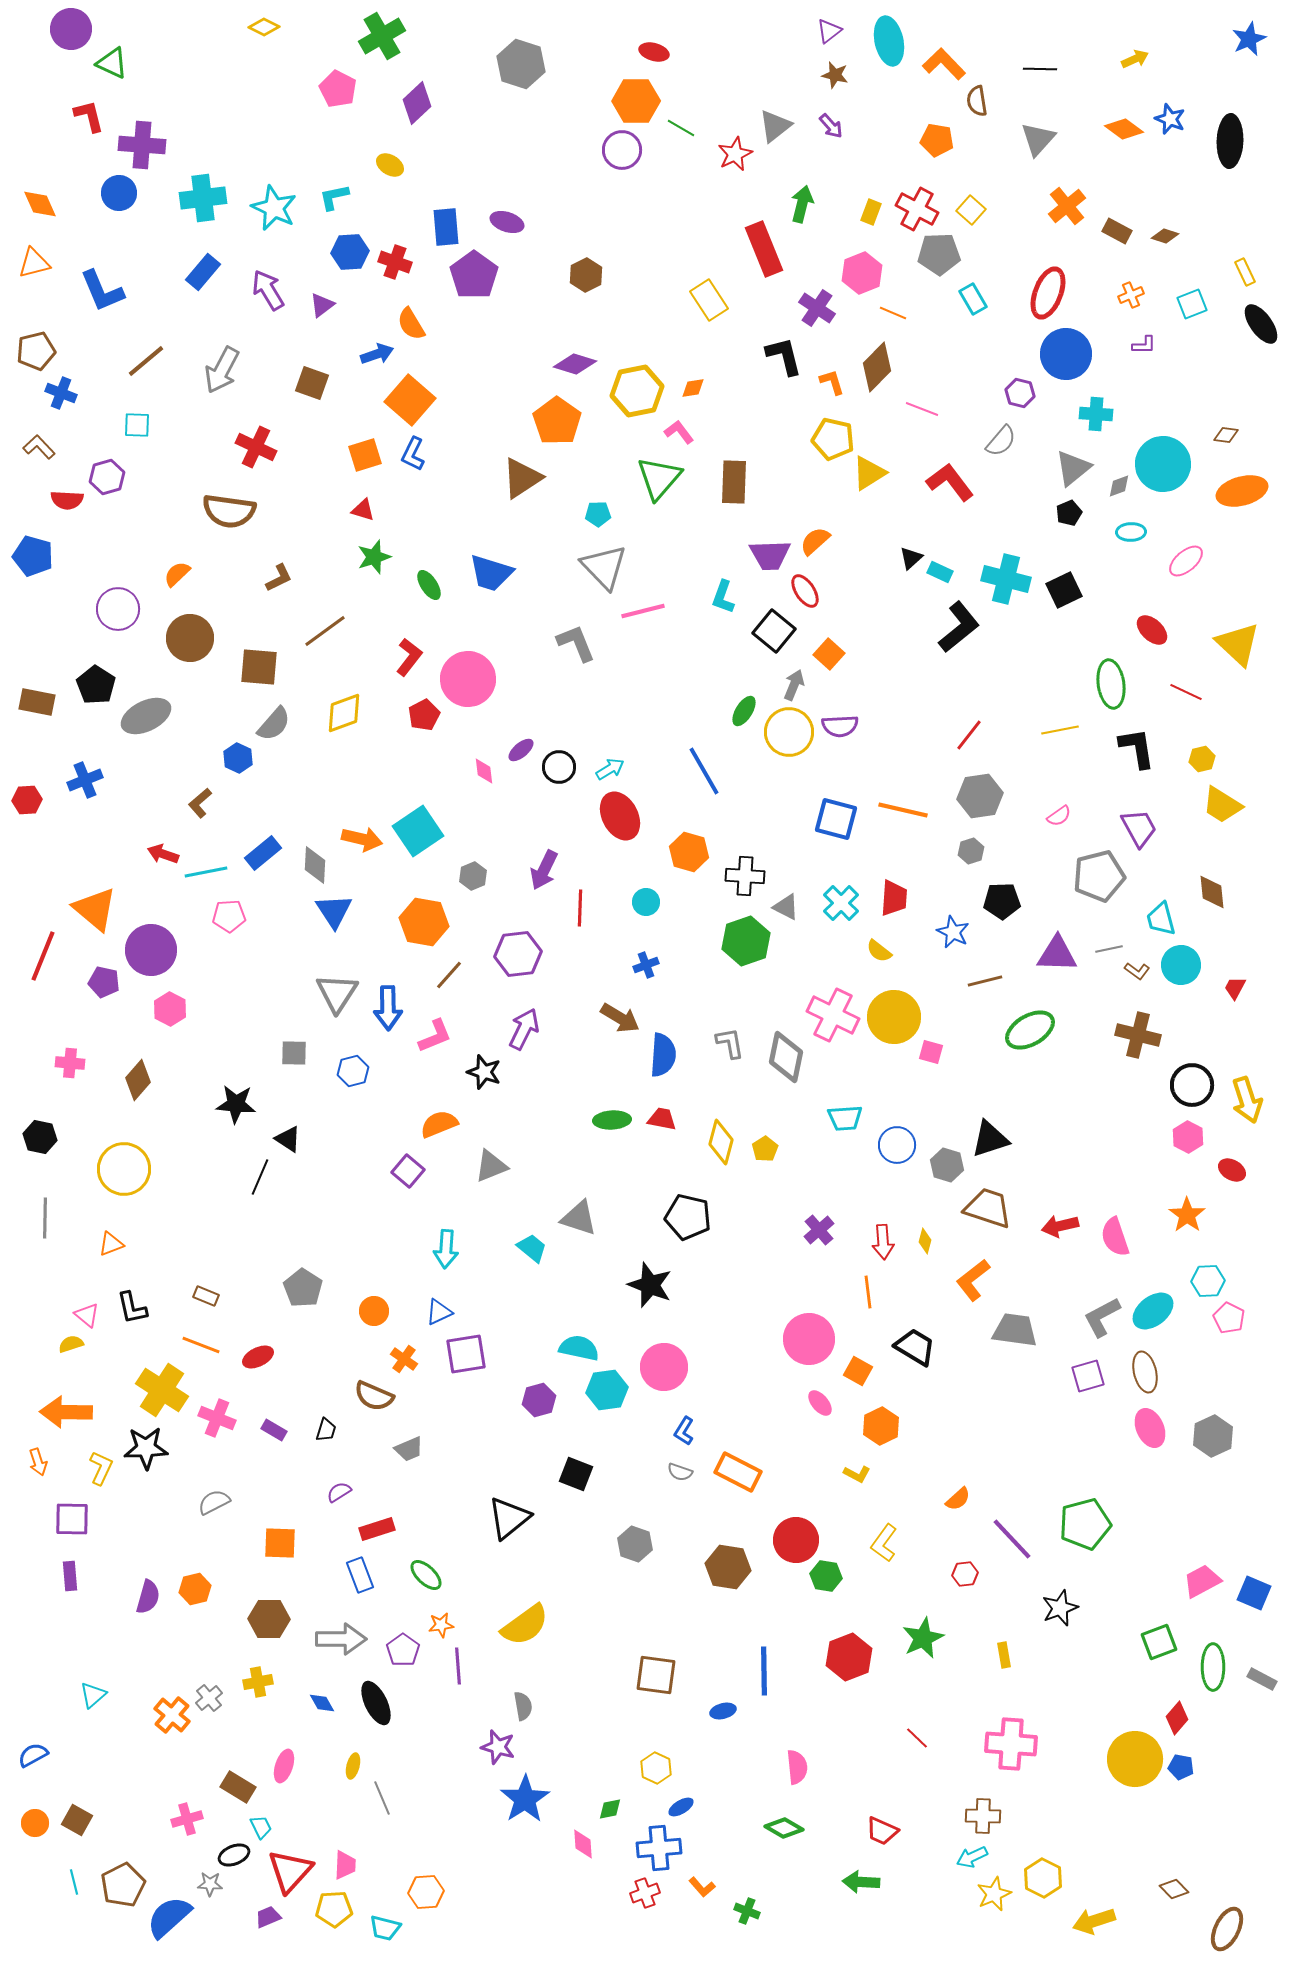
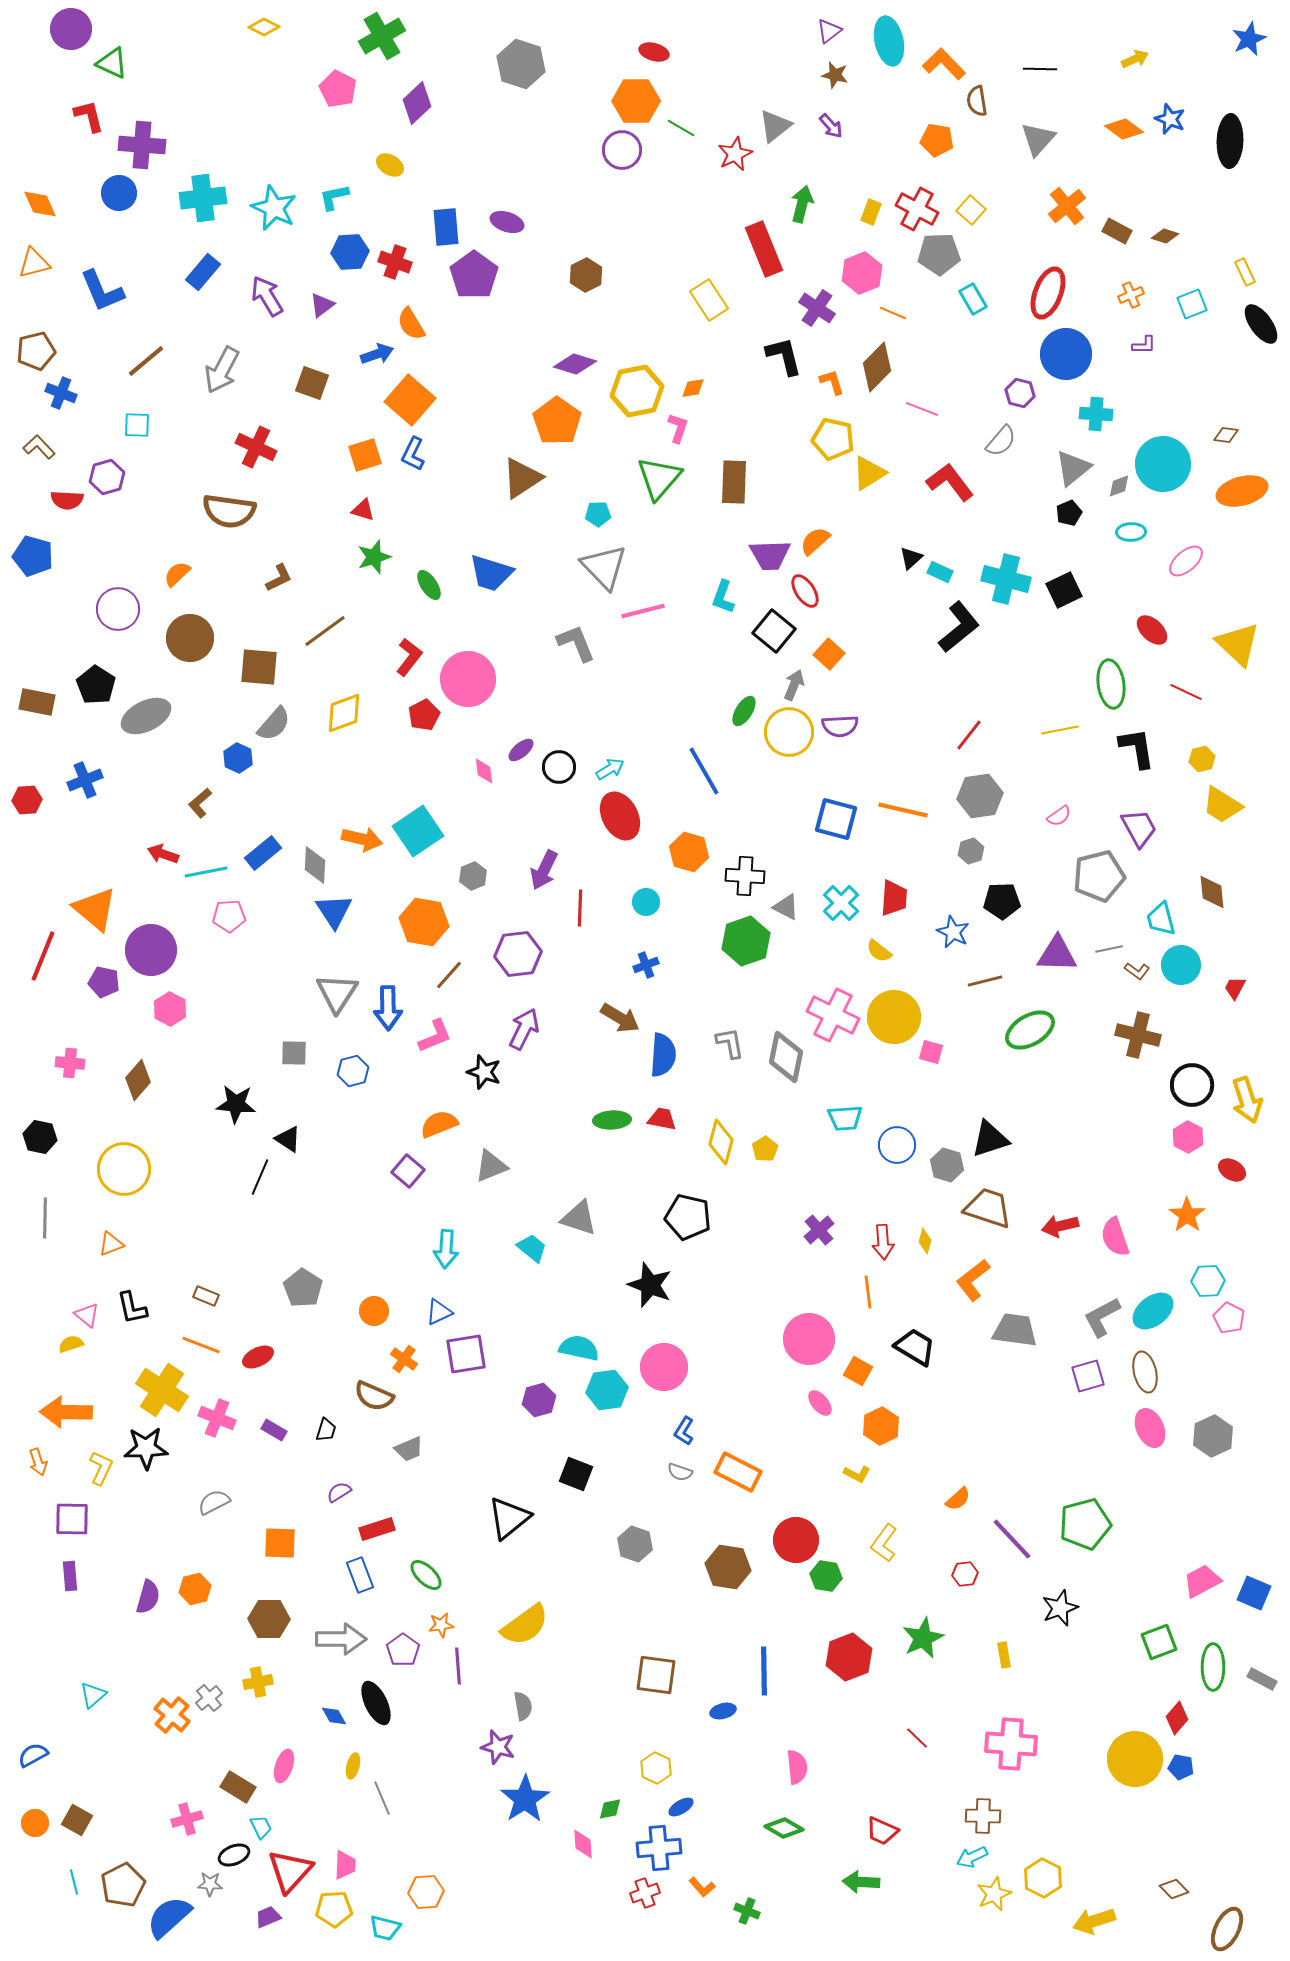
purple arrow at (268, 290): moved 1 px left, 6 px down
pink L-shape at (679, 432): moved 1 px left, 4 px up; rotated 56 degrees clockwise
blue diamond at (322, 1703): moved 12 px right, 13 px down
